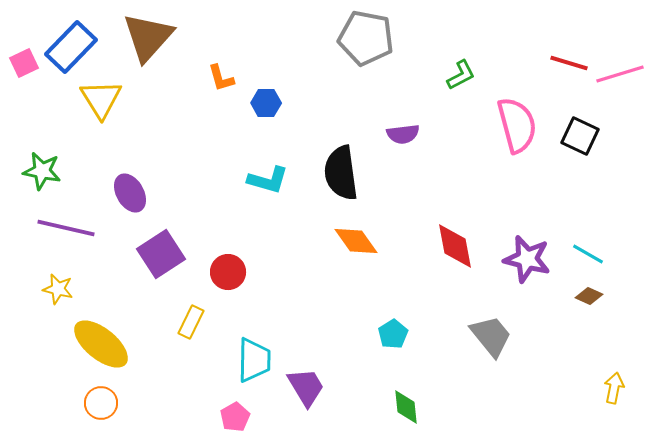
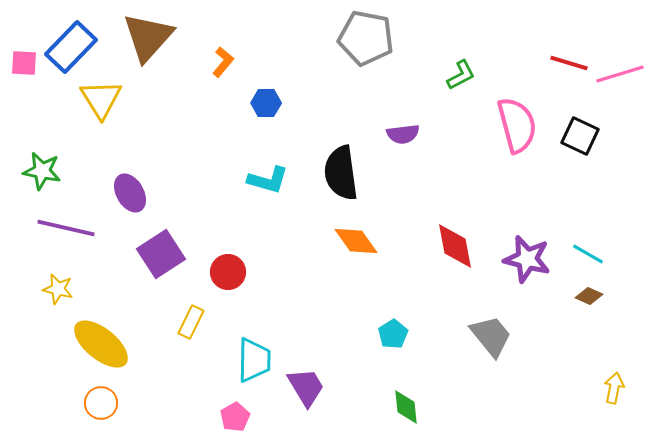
pink square: rotated 28 degrees clockwise
orange L-shape: moved 2 px right, 16 px up; rotated 124 degrees counterclockwise
